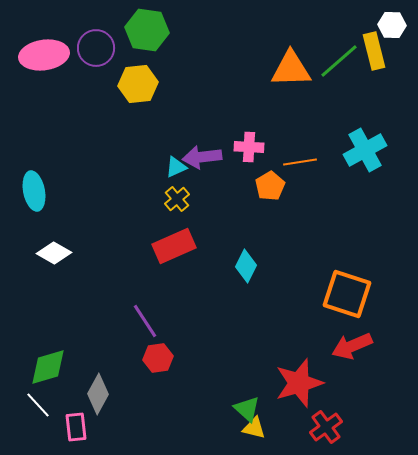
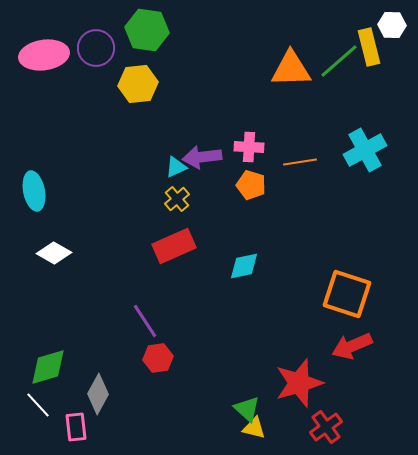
yellow rectangle: moved 5 px left, 4 px up
orange pentagon: moved 19 px left, 1 px up; rotated 24 degrees counterclockwise
cyan diamond: moved 2 px left; rotated 52 degrees clockwise
